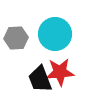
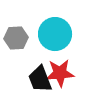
red star: moved 1 px down
